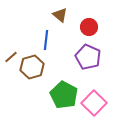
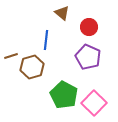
brown triangle: moved 2 px right, 2 px up
brown line: moved 1 px up; rotated 24 degrees clockwise
